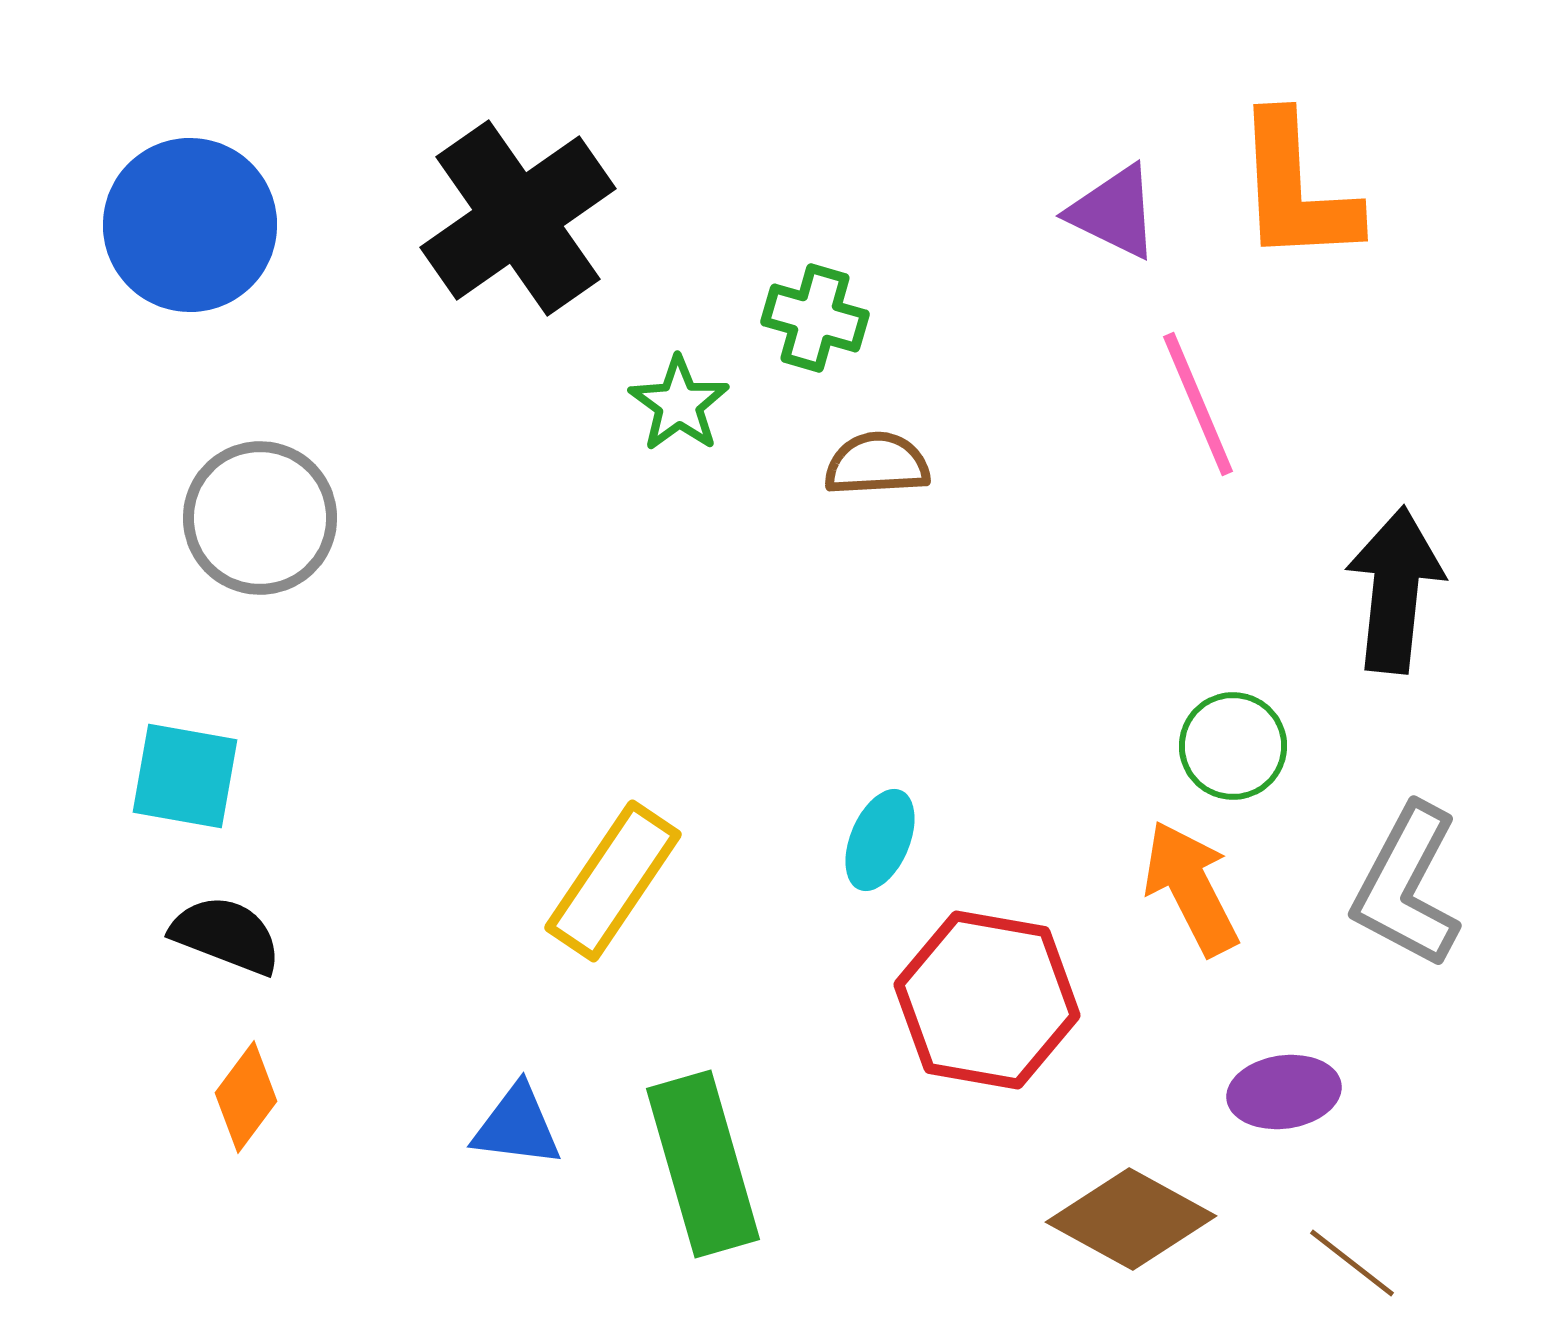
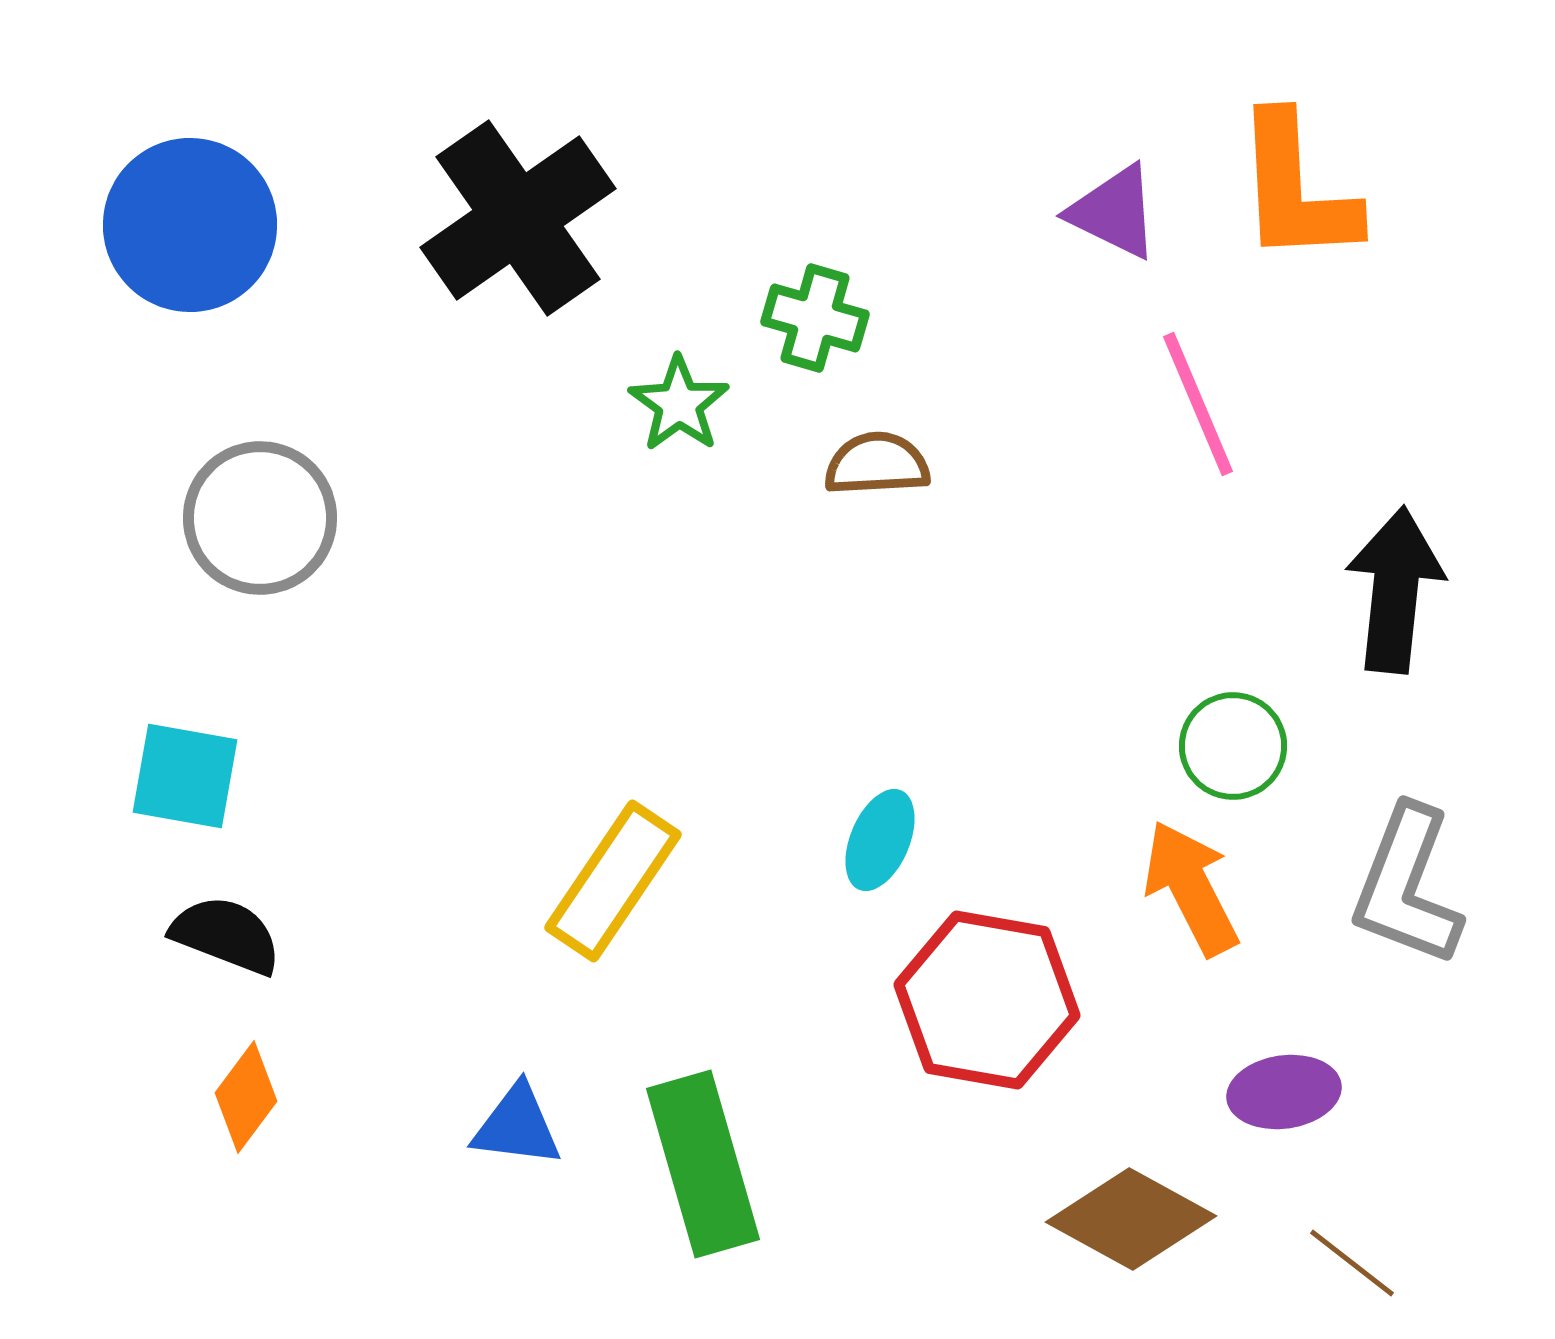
gray L-shape: rotated 7 degrees counterclockwise
